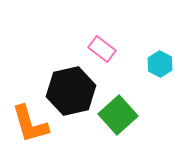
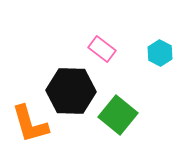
cyan hexagon: moved 11 px up
black hexagon: rotated 15 degrees clockwise
green square: rotated 9 degrees counterclockwise
